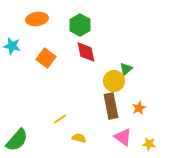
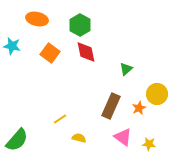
orange ellipse: rotated 20 degrees clockwise
orange square: moved 4 px right, 5 px up
yellow circle: moved 43 px right, 13 px down
brown rectangle: rotated 35 degrees clockwise
